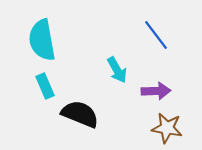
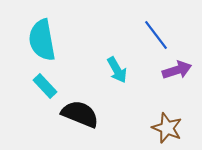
cyan rectangle: rotated 20 degrees counterclockwise
purple arrow: moved 21 px right, 21 px up; rotated 16 degrees counterclockwise
brown star: rotated 12 degrees clockwise
